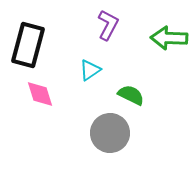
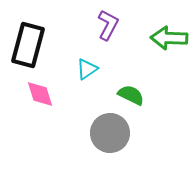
cyan triangle: moved 3 px left, 1 px up
